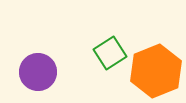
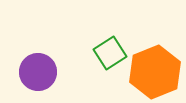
orange hexagon: moved 1 px left, 1 px down
